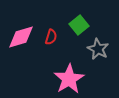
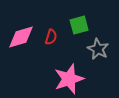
green square: rotated 24 degrees clockwise
pink star: rotated 12 degrees clockwise
